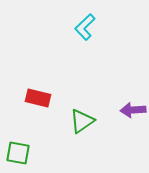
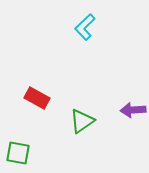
red rectangle: moved 1 px left; rotated 15 degrees clockwise
